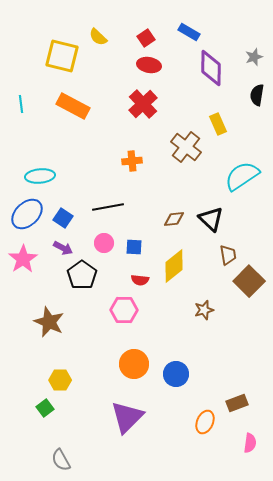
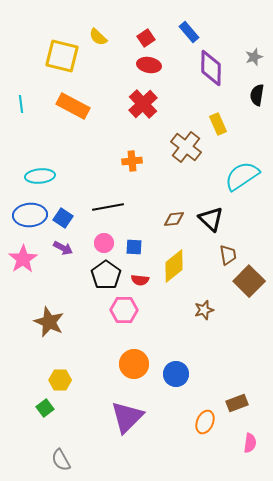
blue rectangle at (189, 32): rotated 20 degrees clockwise
blue ellipse at (27, 214): moved 3 px right, 1 px down; rotated 40 degrees clockwise
black pentagon at (82, 275): moved 24 px right
